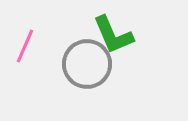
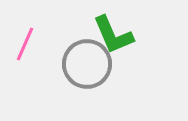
pink line: moved 2 px up
